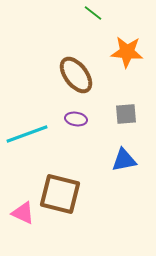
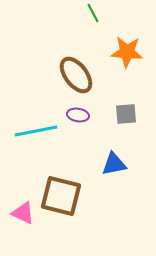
green line: rotated 24 degrees clockwise
purple ellipse: moved 2 px right, 4 px up
cyan line: moved 9 px right, 3 px up; rotated 9 degrees clockwise
blue triangle: moved 10 px left, 4 px down
brown square: moved 1 px right, 2 px down
